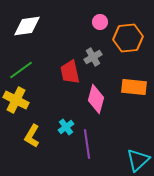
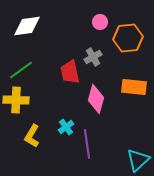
yellow cross: rotated 25 degrees counterclockwise
